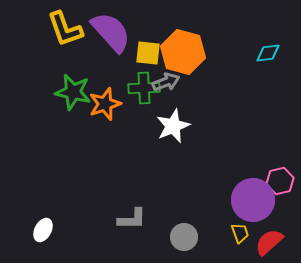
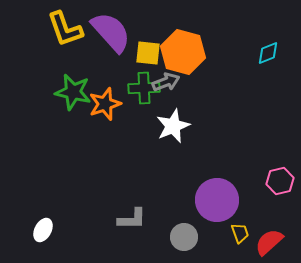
cyan diamond: rotated 15 degrees counterclockwise
purple circle: moved 36 px left
